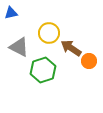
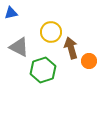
yellow circle: moved 2 px right, 1 px up
brown arrow: rotated 40 degrees clockwise
